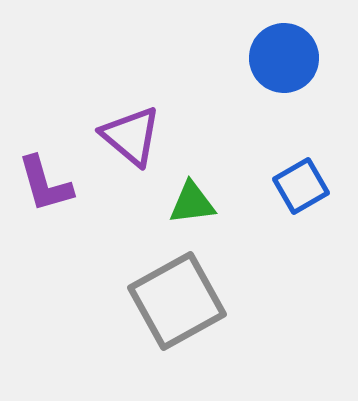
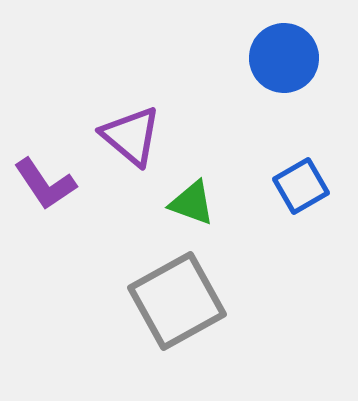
purple L-shape: rotated 18 degrees counterclockwise
green triangle: rotated 27 degrees clockwise
